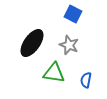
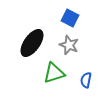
blue square: moved 3 px left, 4 px down
green triangle: rotated 25 degrees counterclockwise
